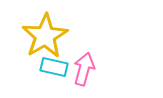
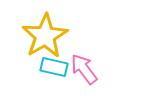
pink arrow: rotated 52 degrees counterclockwise
